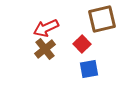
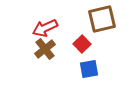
red arrow: moved 1 px left
